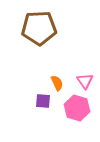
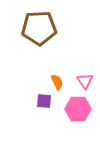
orange semicircle: moved 1 px up
purple square: moved 1 px right
pink hexagon: moved 1 px right, 1 px down; rotated 15 degrees counterclockwise
